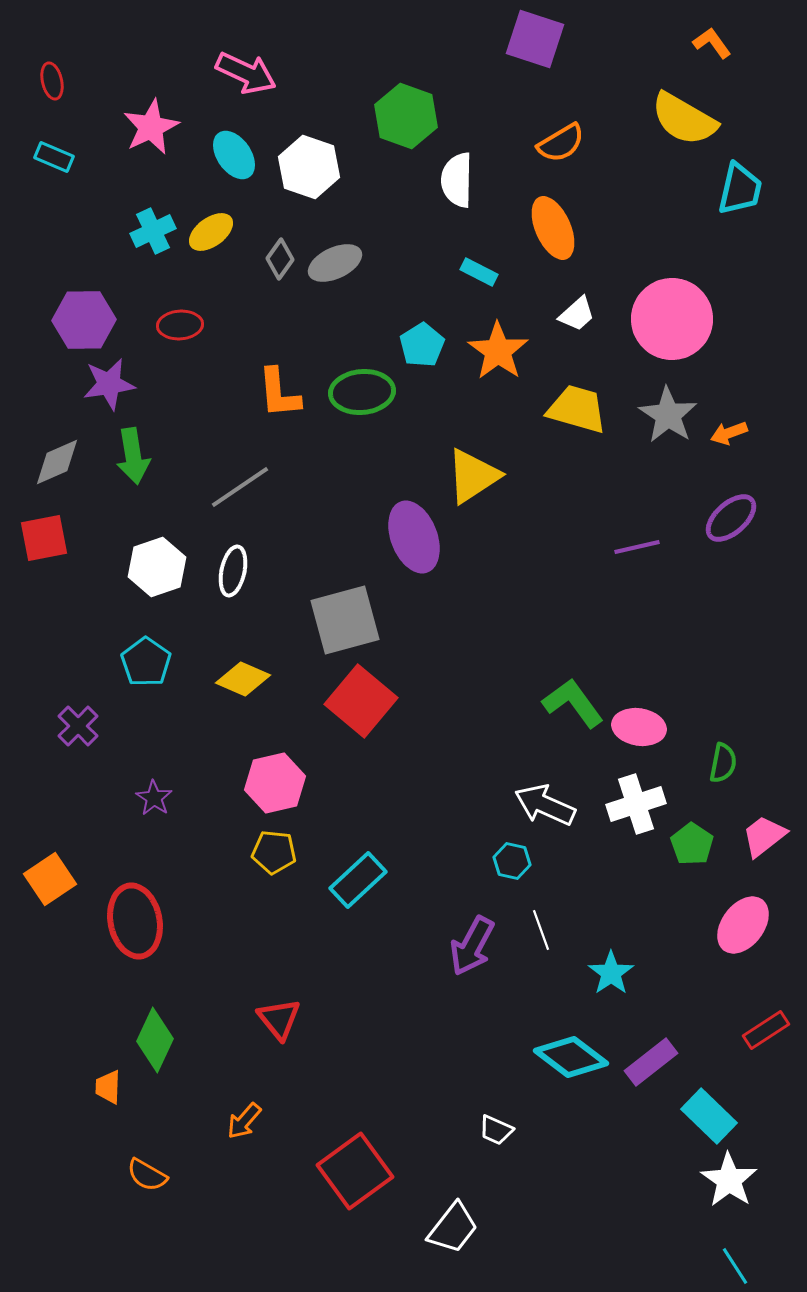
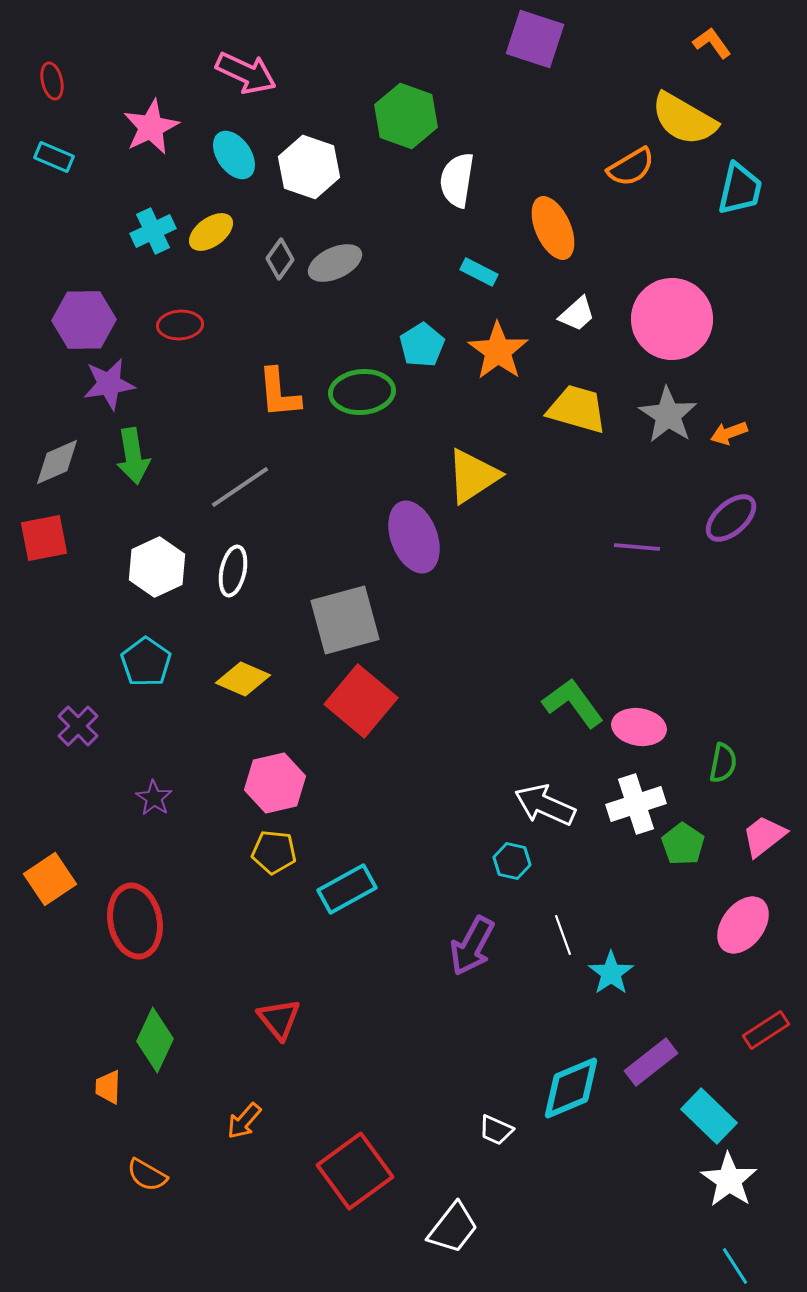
orange semicircle at (561, 143): moved 70 px right, 24 px down
white semicircle at (457, 180): rotated 8 degrees clockwise
purple line at (637, 547): rotated 18 degrees clockwise
white hexagon at (157, 567): rotated 6 degrees counterclockwise
green pentagon at (692, 844): moved 9 px left
cyan rectangle at (358, 880): moved 11 px left, 9 px down; rotated 14 degrees clockwise
white line at (541, 930): moved 22 px right, 5 px down
cyan diamond at (571, 1057): moved 31 px down; rotated 60 degrees counterclockwise
